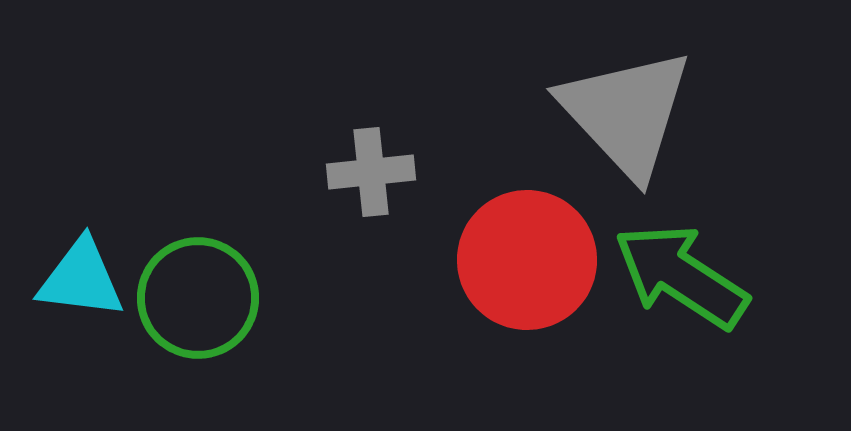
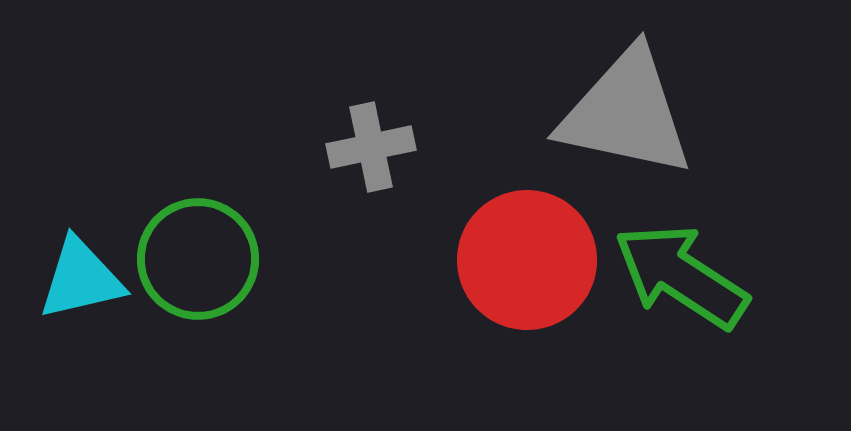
gray triangle: rotated 35 degrees counterclockwise
gray cross: moved 25 px up; rotated 6 degrees counterclockwise
cyan triangle: rotated 20 degrees counterclockwise
green circle: moved 39 px up
